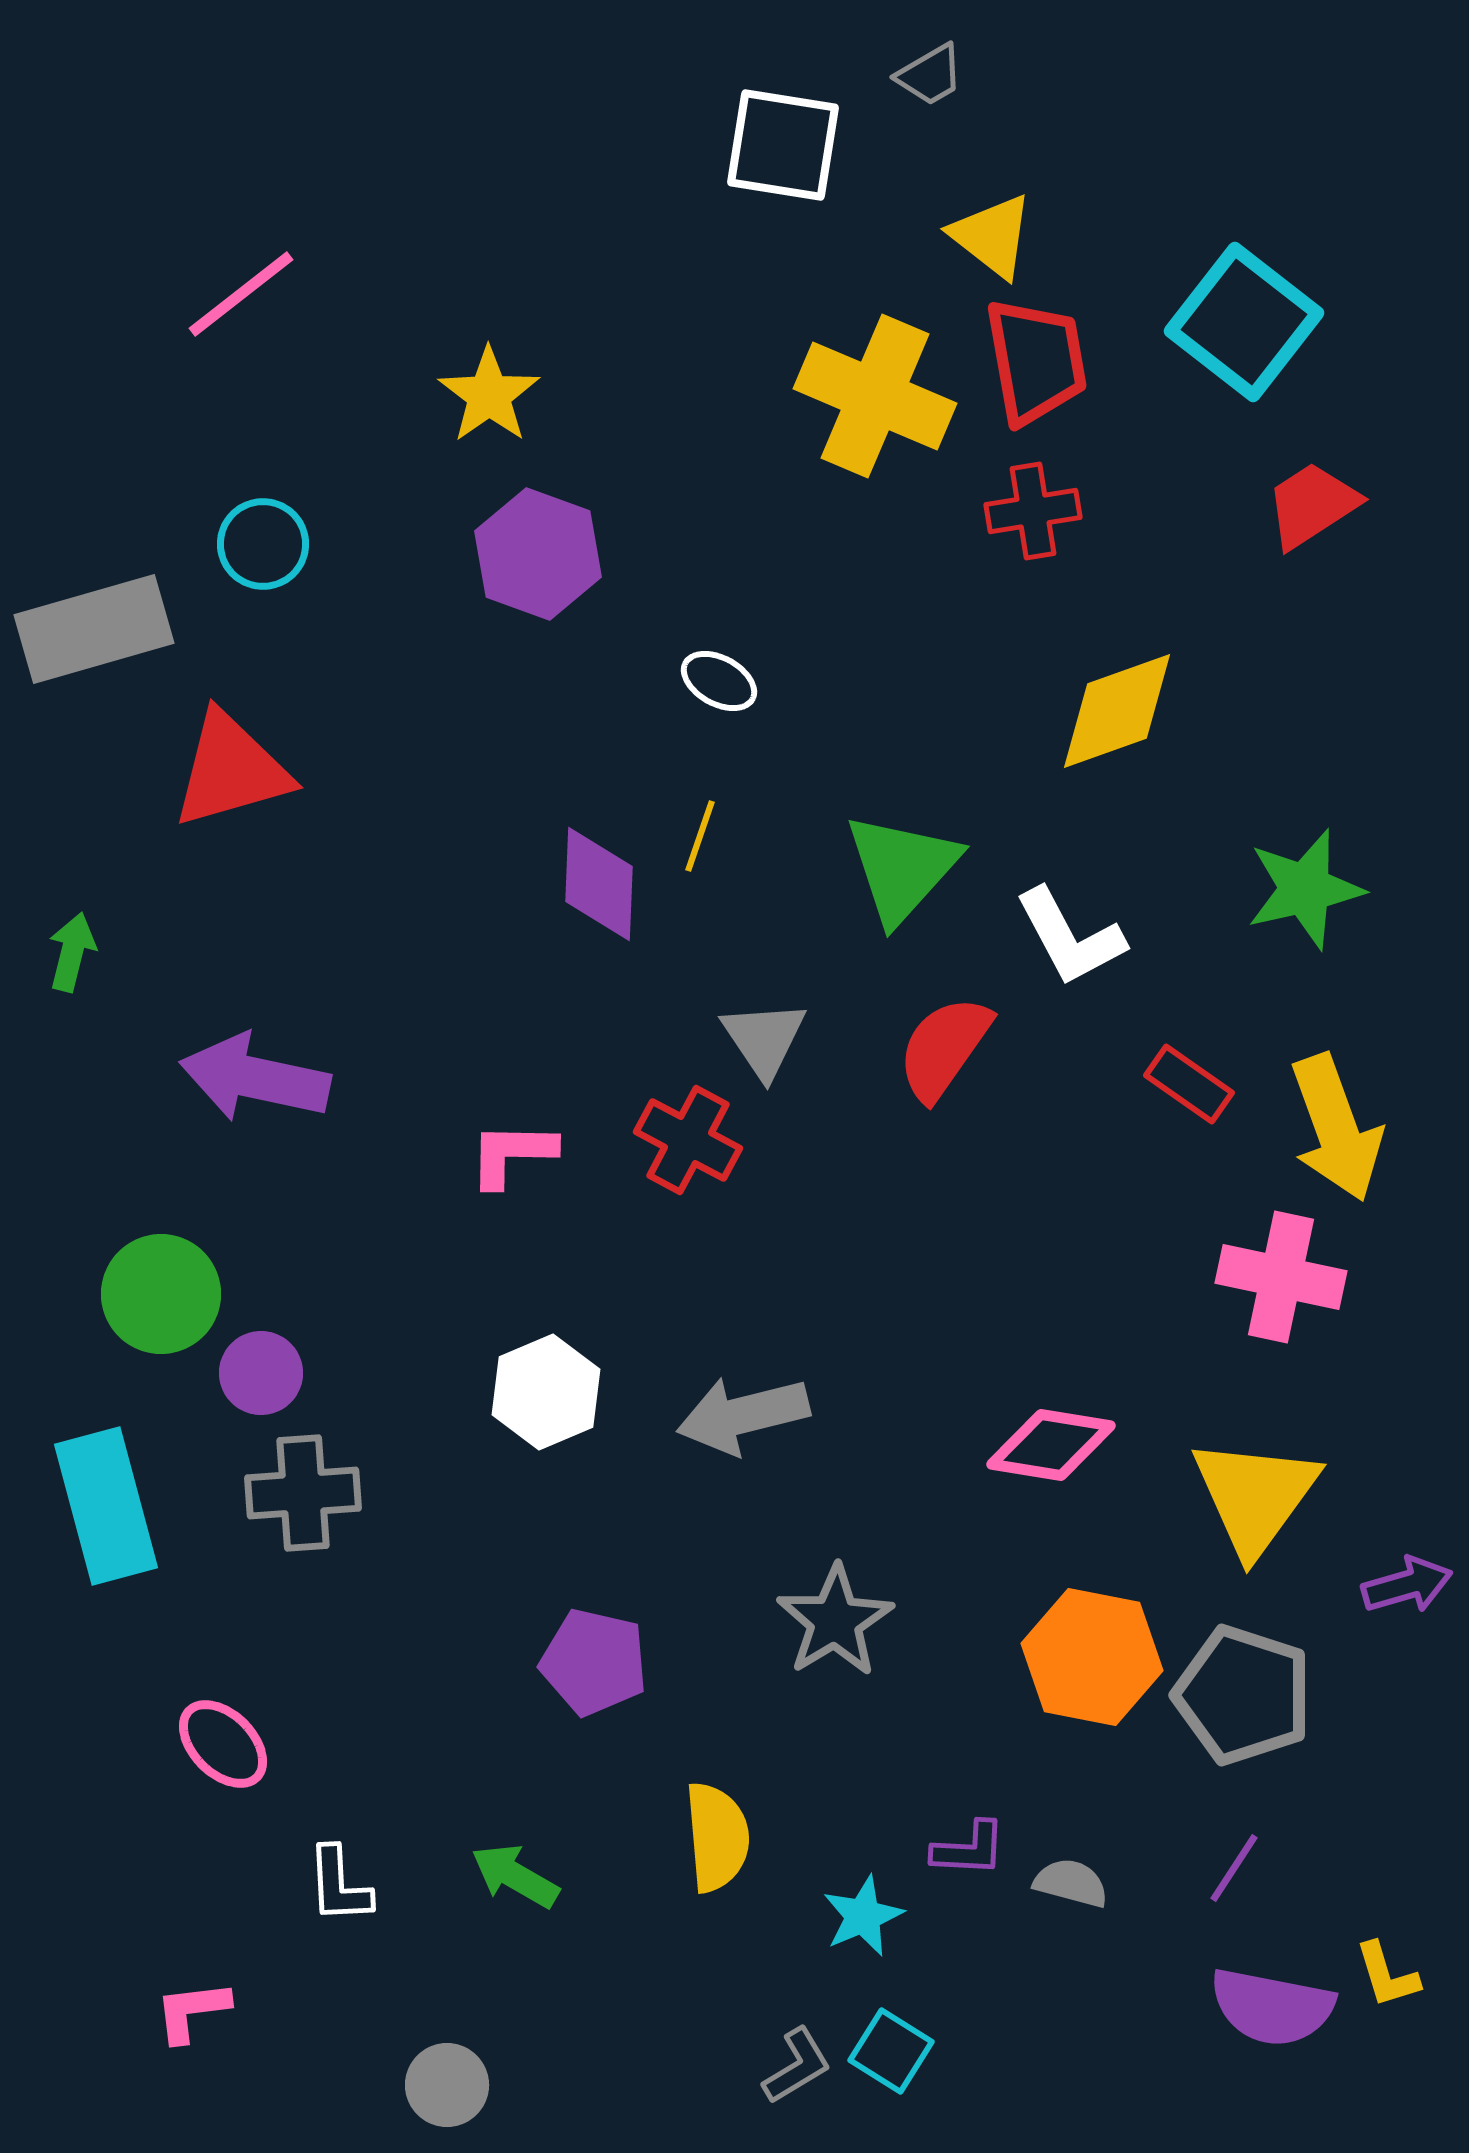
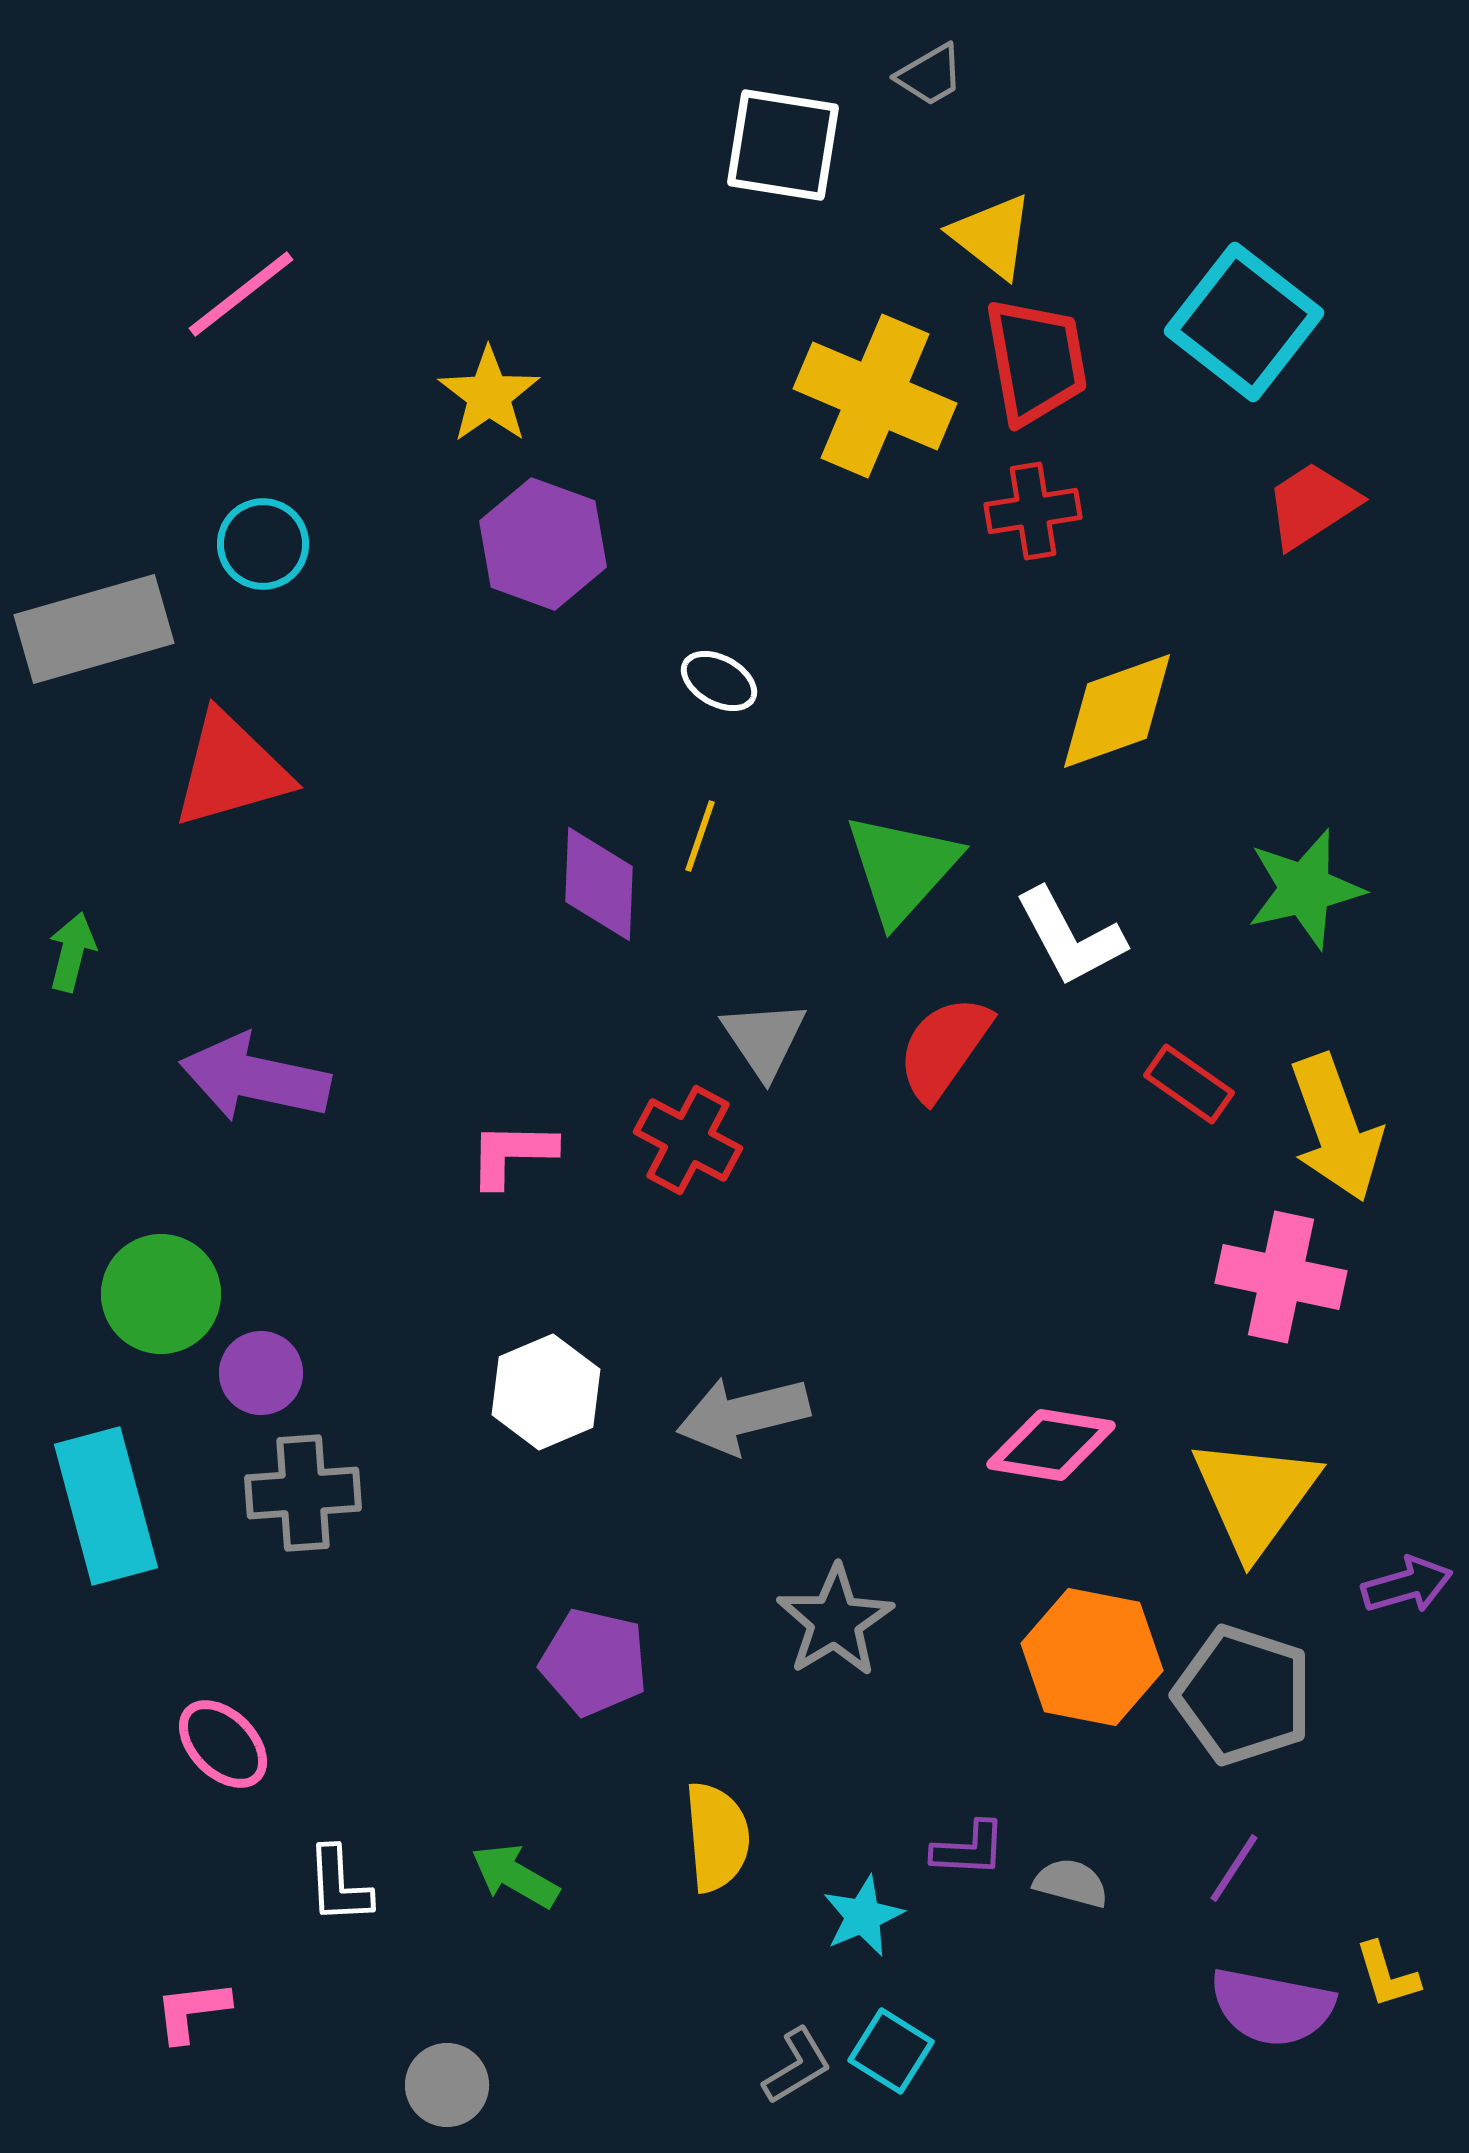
purple hexagon at (538, 554): moved 5 px right, 10 px up
